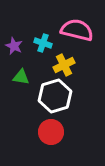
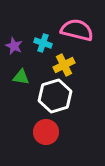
red circle: moved 5 px left
